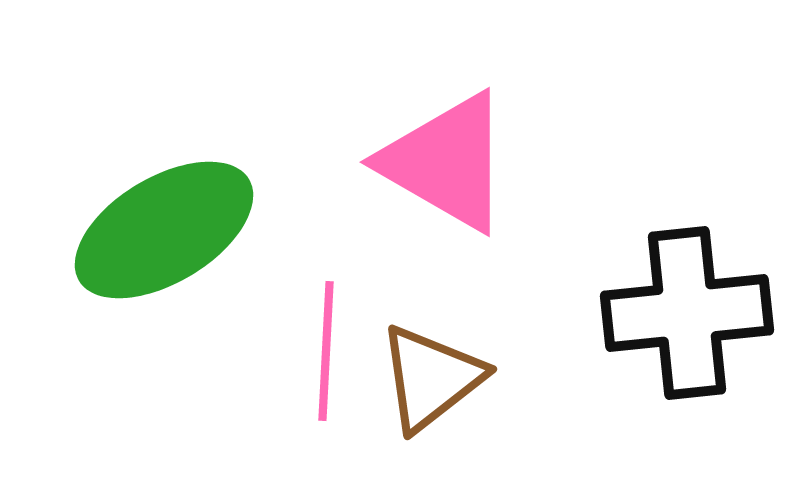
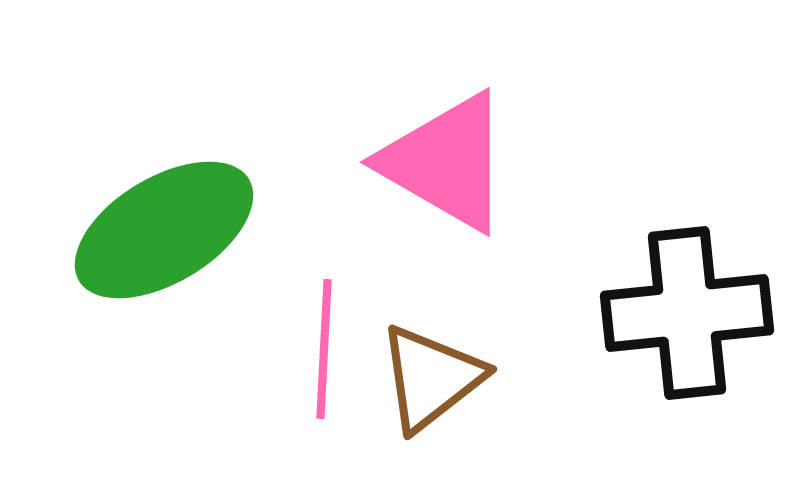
pink line: moved 2 px left, 2 px up
